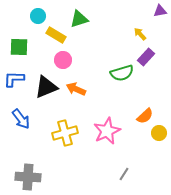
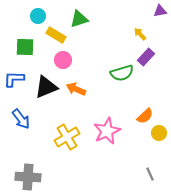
green square: moved 6 px right
yellow cross: moved 2 px right, 4 px down; rotated 15 degrees counterclockwise
gray line: moved 26 px right; rotated 56 degrees counterclockwise
